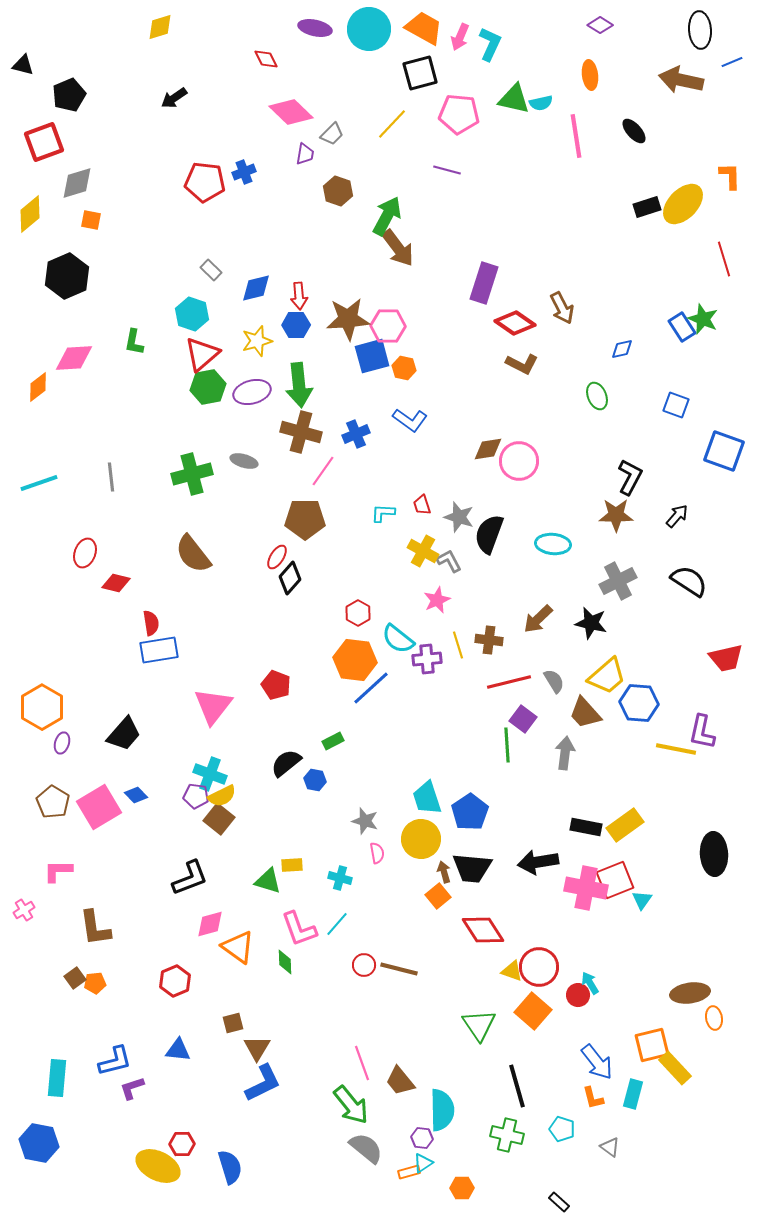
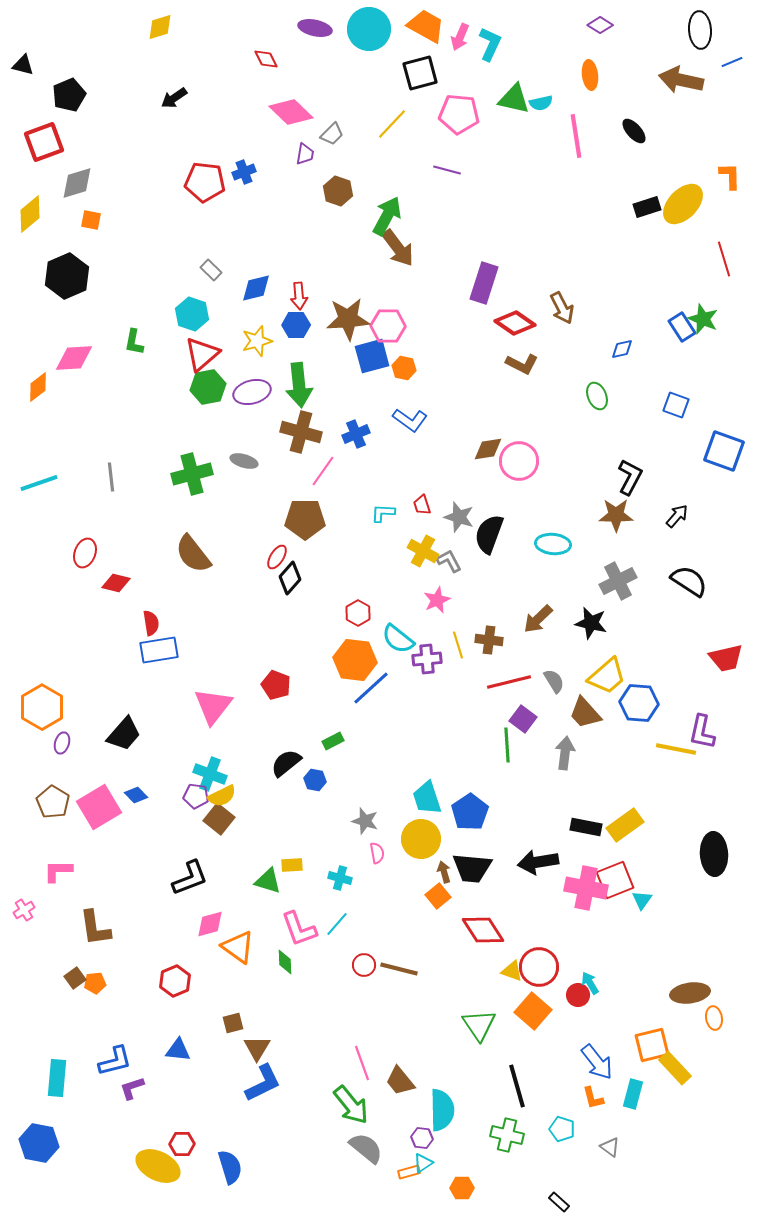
orange trapezoid at (424, 28): moved 2 px right, 2 px up
